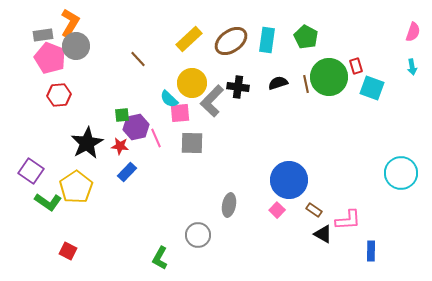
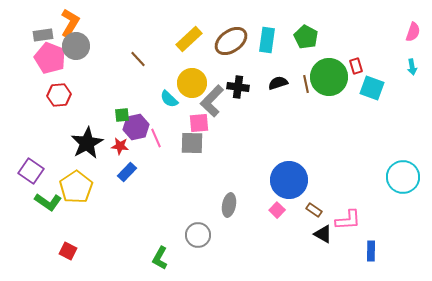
pink square at (180, 113): moved 19 px right, 10 px down
cyan circle at (401, 173): moved 2 px right, 4 px down
